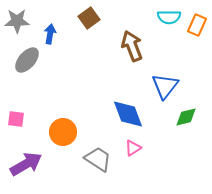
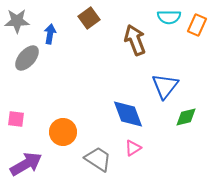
brown arrow: moved 3 px right, 6 px up
gray ellipse: moved 2 px up
